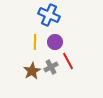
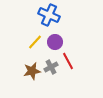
yellow line: rotated 42 degrees clockwise
brown star: rotated 18 degrees clockwise
